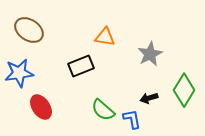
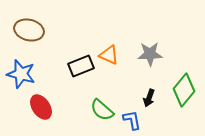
brown ellipse: rotated 20 degrees counterclockwise
orange triangle: moved 4 px right, 18 px down; rotated 15 degrees clockwise
gray star: rotated 25 degrees clockwise
blue star: moved 2 px right, 1 px down; rotated 24 degrees clockwise
green diamond: rotated 8 degrees clockwise
black arrow: rotated 54 degrees counterclockwise
green semicircle: moved 1 px left
blue L-shape: moved 1 px down
